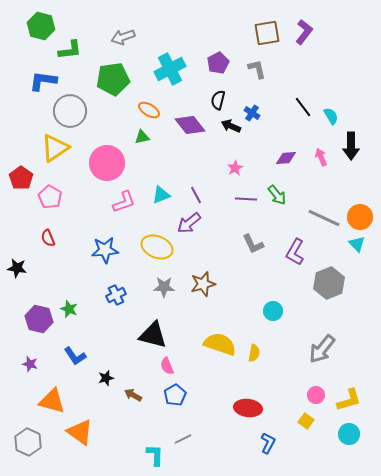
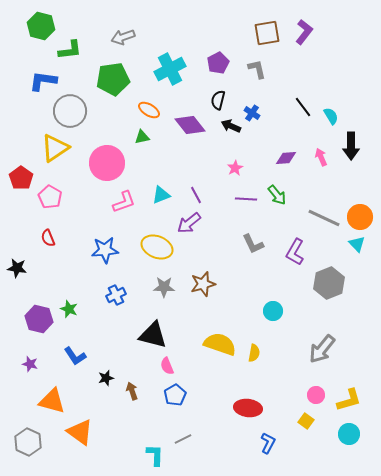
brown arrow at (133, 395): moved 1 px left, 4 px up; rotated 42 degrees clockwise
